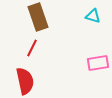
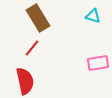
brown rectangle: moved 1 px down; rotated 12 degrees counterclockwise
red line: rotated 12 degrees clockwise
